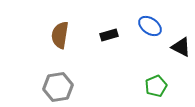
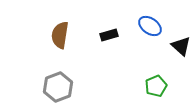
black triangle: moved 1 px up; rotated 15 degrees clockwise
gray hexagon: rotated 12 degrees counterclockwise
